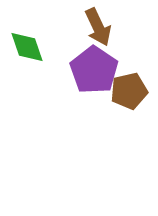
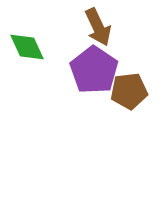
green diamond: rotated 6 degrees counterclockwise
brown pentagon: rotated 6 degrees clockwise
